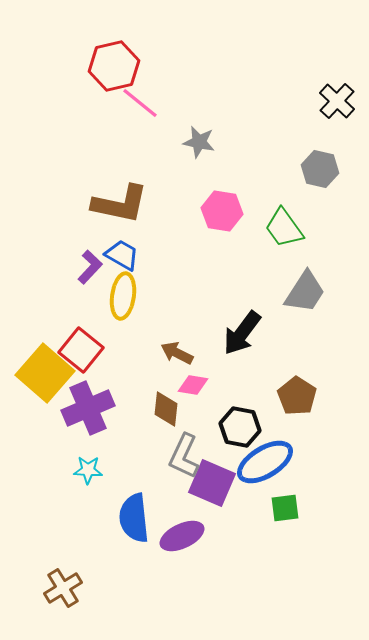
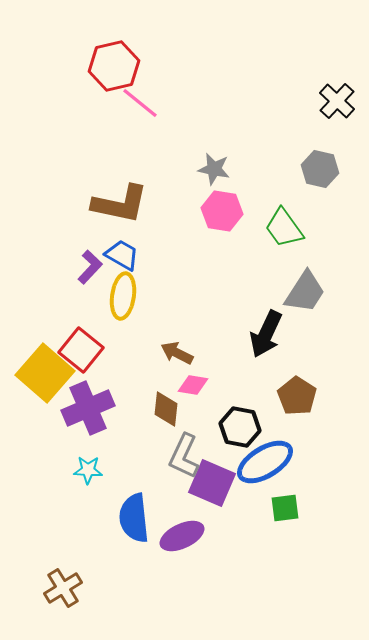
gray star: moved 15 px right, 27 px down
black arrow: moved 24 px right, 1 px down; rotated 12 degrees counterclockwise
